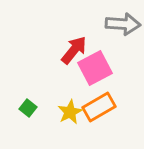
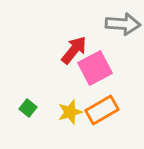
orange rectangle: moved 3 px right, 3 px down
yellow star: rotated 10 degrees clockwise
